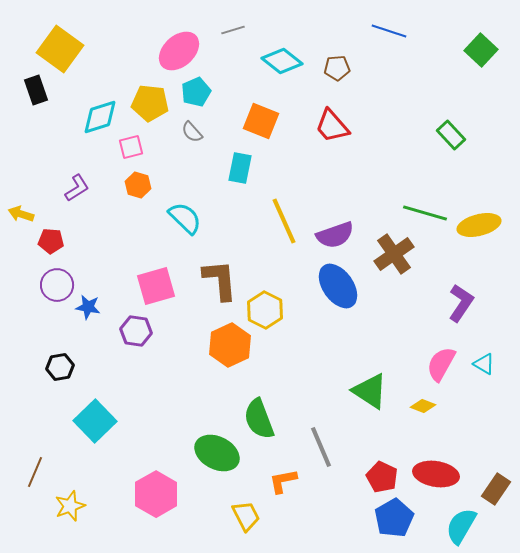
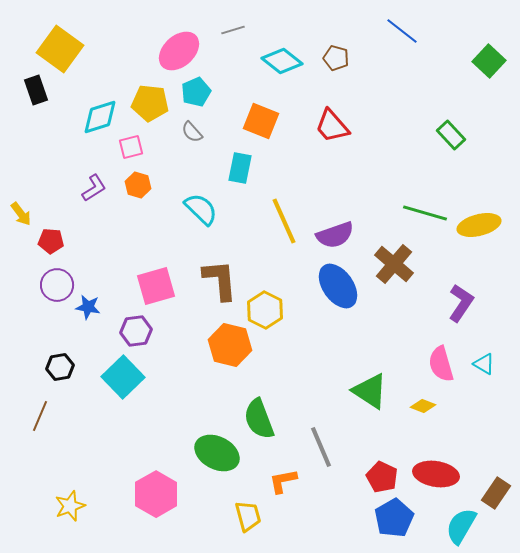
blue line at (389, 31): moved 13 px right; rotated 20 degrees clockwise
green square at (481, 50): moved 8 px right, 11 px down
brown pentagon at (337, 68): moved 1 px left, 10 px up; rotated 20 degrees clockwise
purple L-shape at (77, 188): moved 17 px right
yellow arrow at (21, 214): rotated 145 degrees counterclockwise
cyan semicircle at (185, 218): moved 16 px right, 9 px up
brown cross at (394, 254): moved 10 px down; rotated 15 degrees counterclockwise
purple hexagon at (136, 331): rotated 16 degrees counterclockwise
orange hexagon at (230, 345): rotated 21 degrees counterclockwise
pink semicircle at (441, 364): rotated 45 degrees counterclockwise
cyan square at (95, 421): moved 28 px right, 44 px up
brown line at (35, 472): moved 5 px right, 56 px up
brown rectangle at (496, 489): moved 4 px down
yellow trapezoid at (246, 516): moved 2 px right; rotated 12 degrees clockwise
